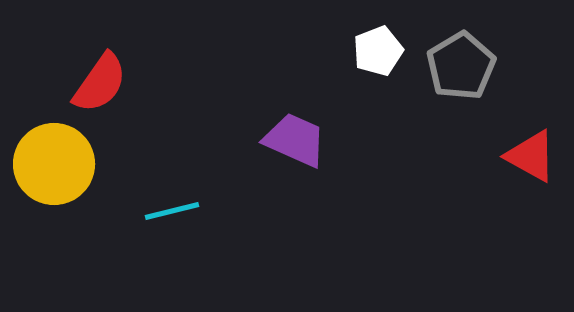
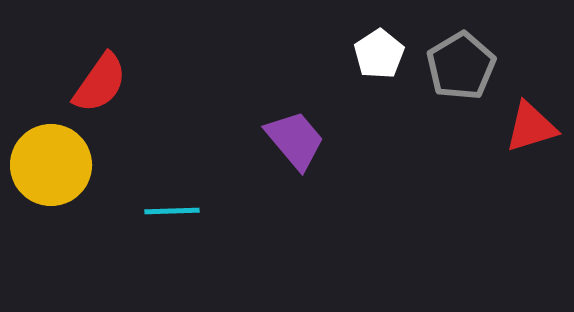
white pentagon: moved 1 px right, 3 px down; rotated 12 degrees counterclockwise
purple trapezoid: rotated 26 degrees clockwise
red triangle: moved 29 px up; rotated 46 degrees counterclockwise
yellow circle: moved 3 px left, 1 px down
cyan line: rotated 12 degrees clockwise
